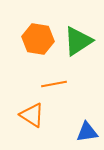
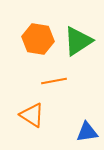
orange line: moved 3 px up
